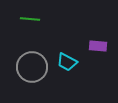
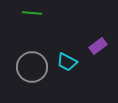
green line: moved 2 px right, 6 px up
purple rectangle: rotated 42 degrees counterclockwise
